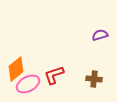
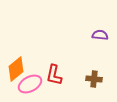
purple semicircle: rotated 21 degrees clockwise
red L-shape: rotated 60 degrees counterclockwise
pink ellipse: moved 2 px right
